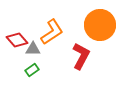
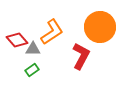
orange circle: moved 2 px down
